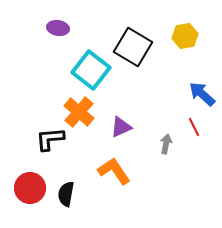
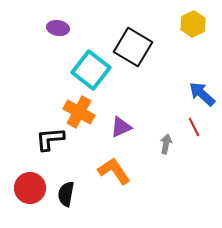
yellow hexagon: moved 8 px right, 12 px up; rotated 15 degrees counterclockwise
orange cross: rotated 12 degrees counterclockwise
